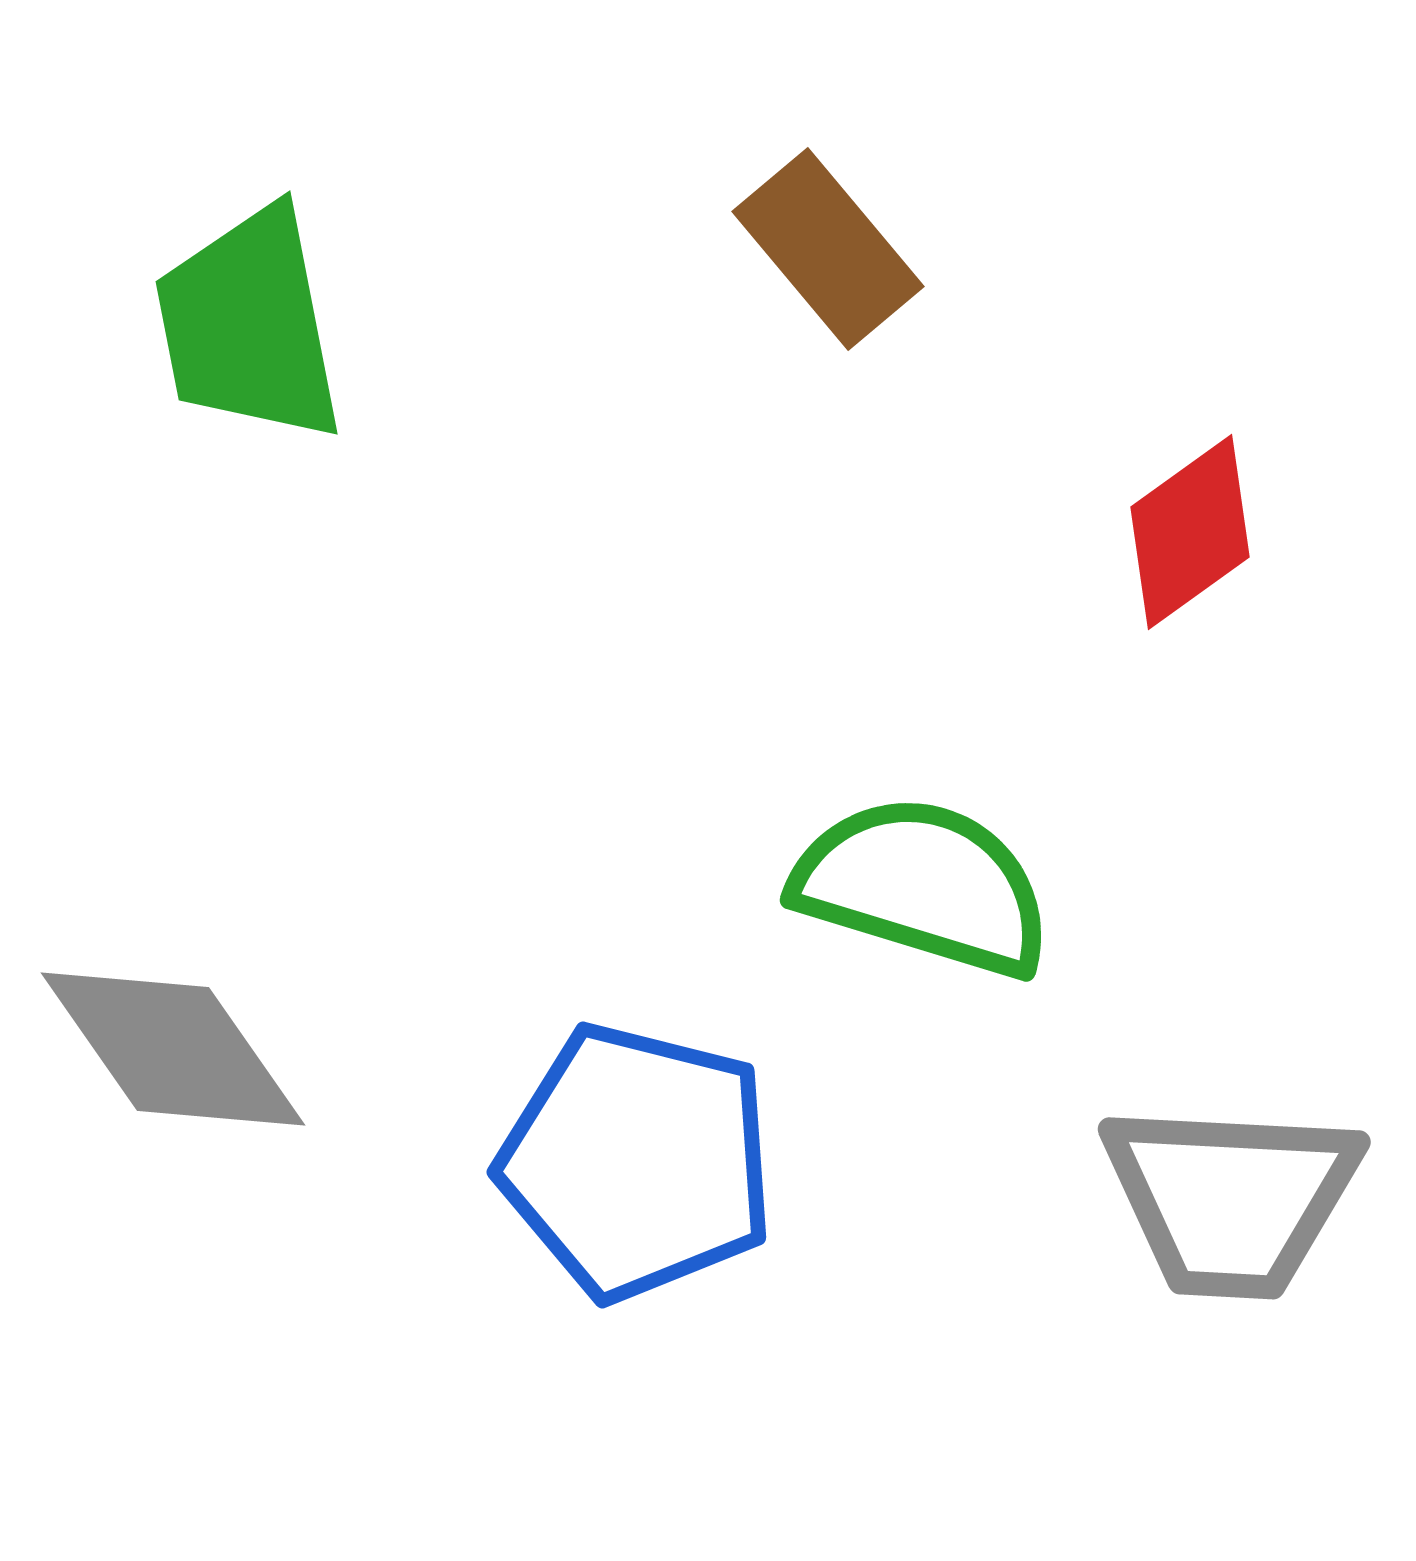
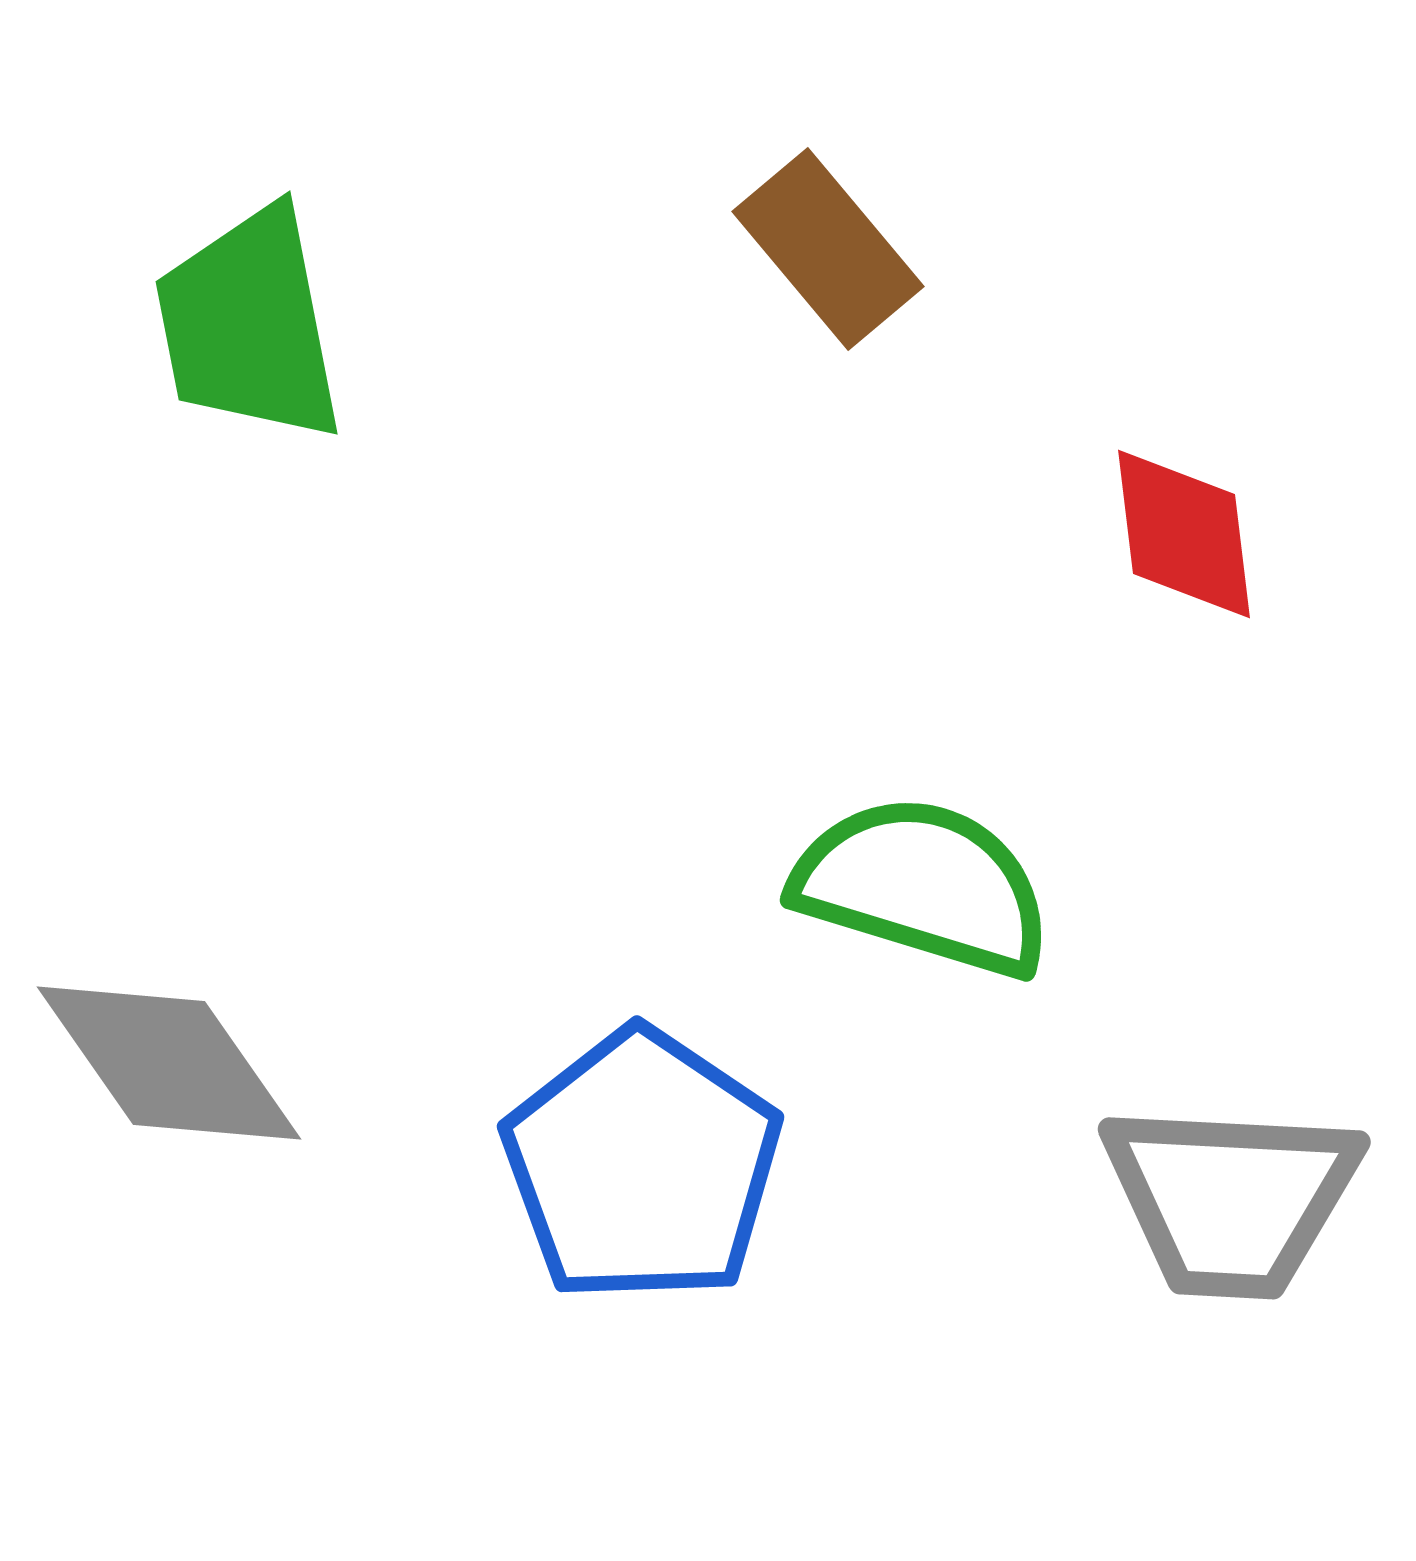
red diamond: moved 6 px left, 2 px down; rotated 61 degrees counterclockwise
gray diamond: moved 4 px left, 14 px down
blue pentagon: moved 5 px right, 4 px down; rotated 20 degrees clockwise
